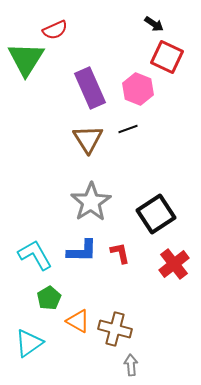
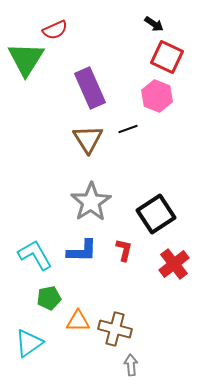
pink hexagon: moved 19 px right, 7 px down
red L-shape: moved 4 px right, 3 px up; rotated 25 degrees clockwise
green pentagon: rotated 20 degrees clockwise
orange triangle: rotated 30 degrees counterclockwise
